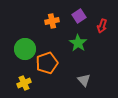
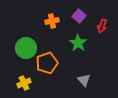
purple square: rotated 16 degrees counterclockwise
green circle: moved 1 px right, 1 px up
